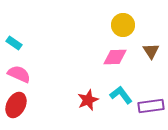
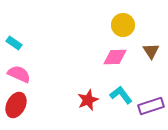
purple rectangle: rotated 10 degrees counterclockwise
